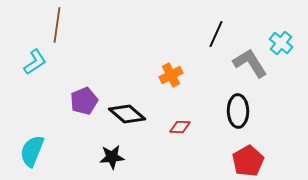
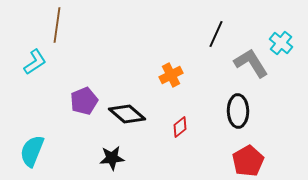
gray L-shape: moved 1 px right
red diamond: rotated 40 degrees counterclockwise
black star: moved 1 px down
